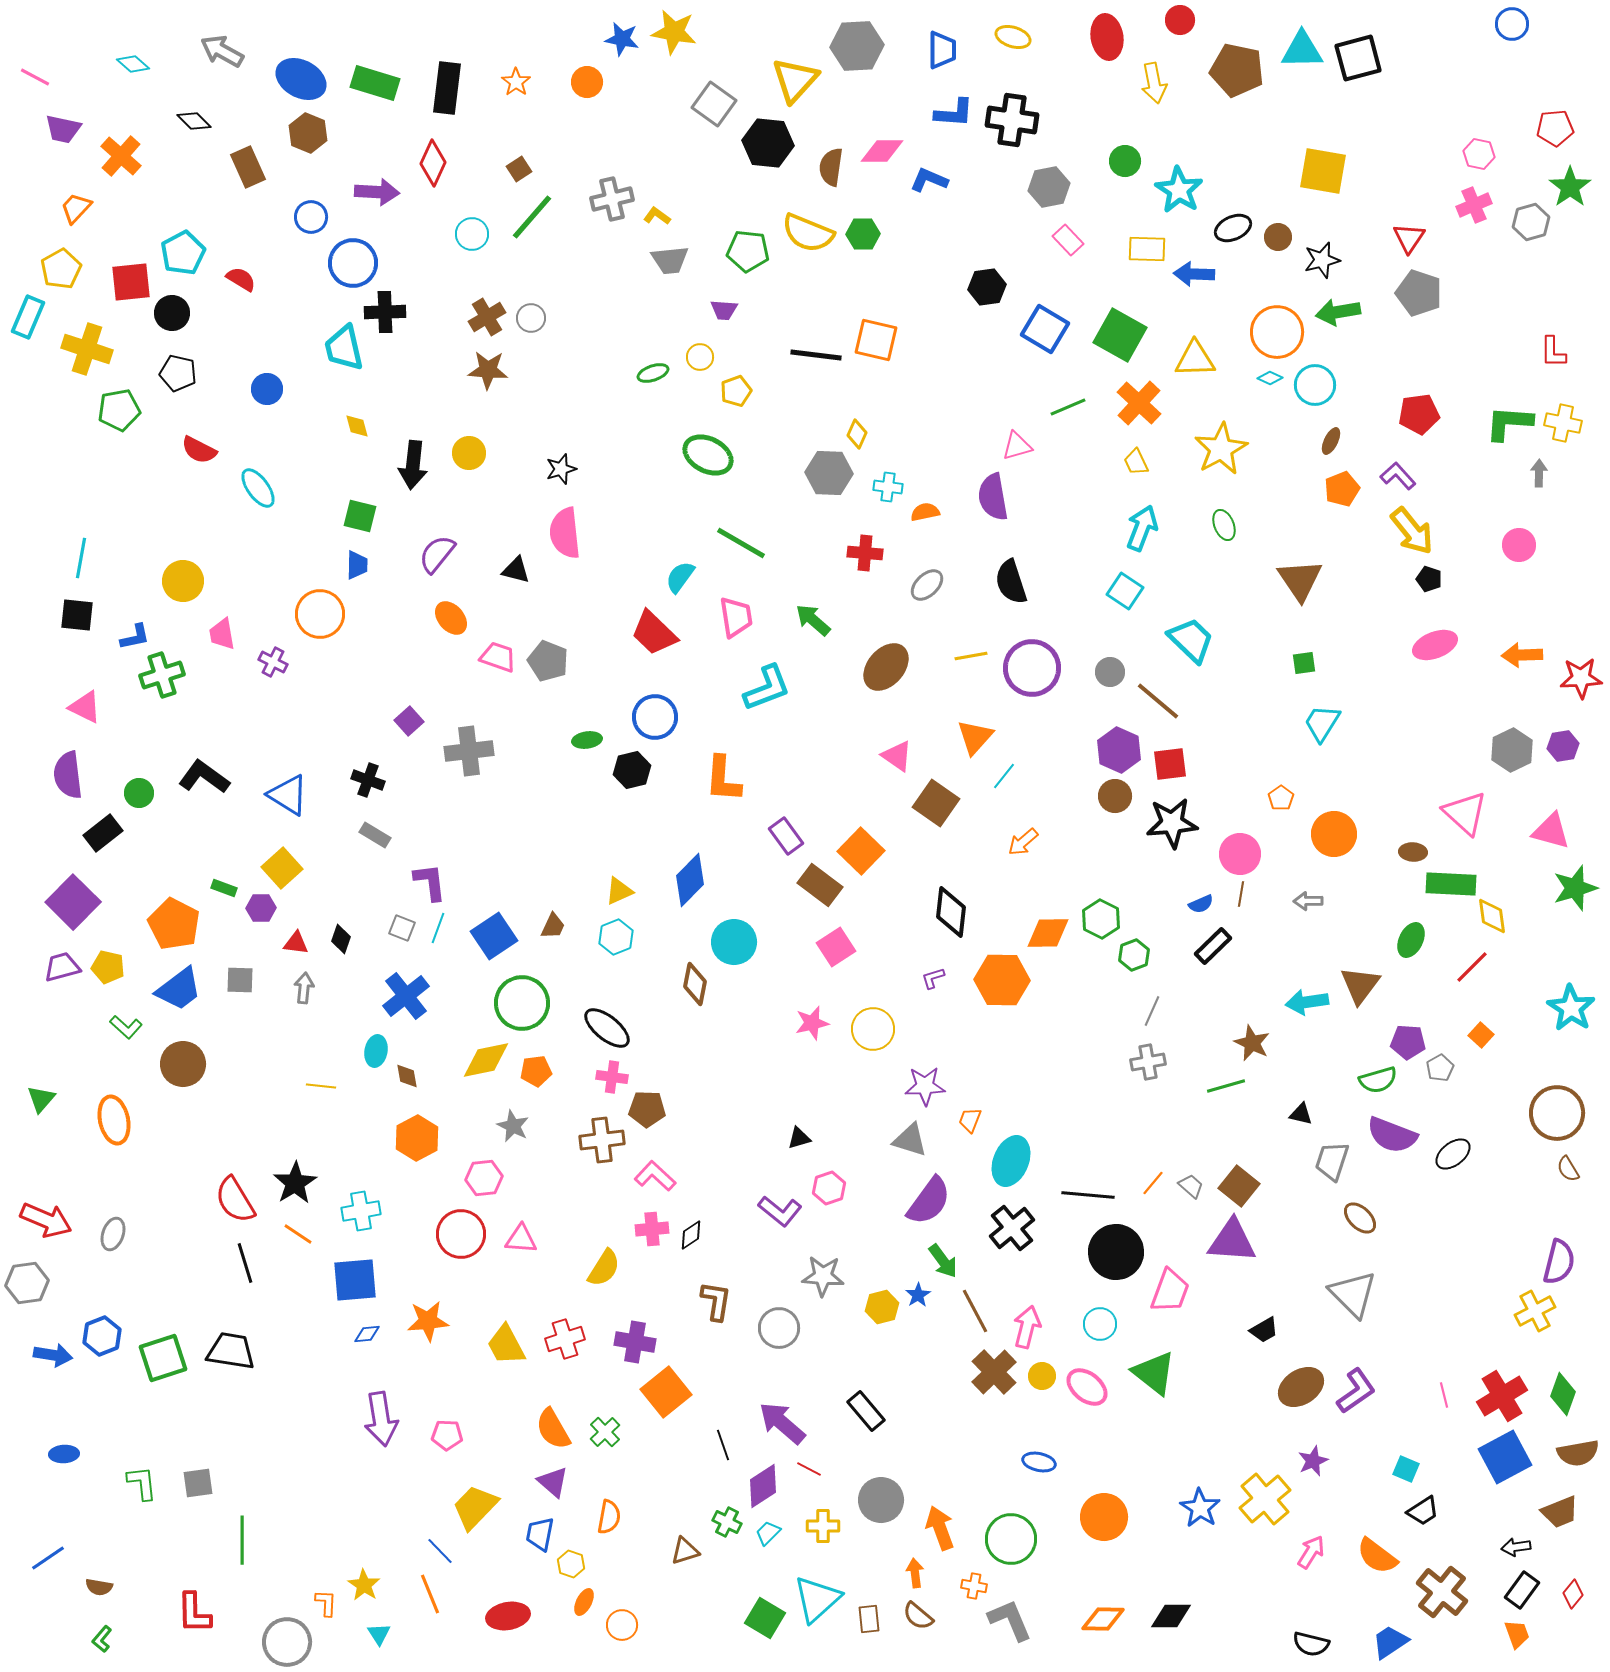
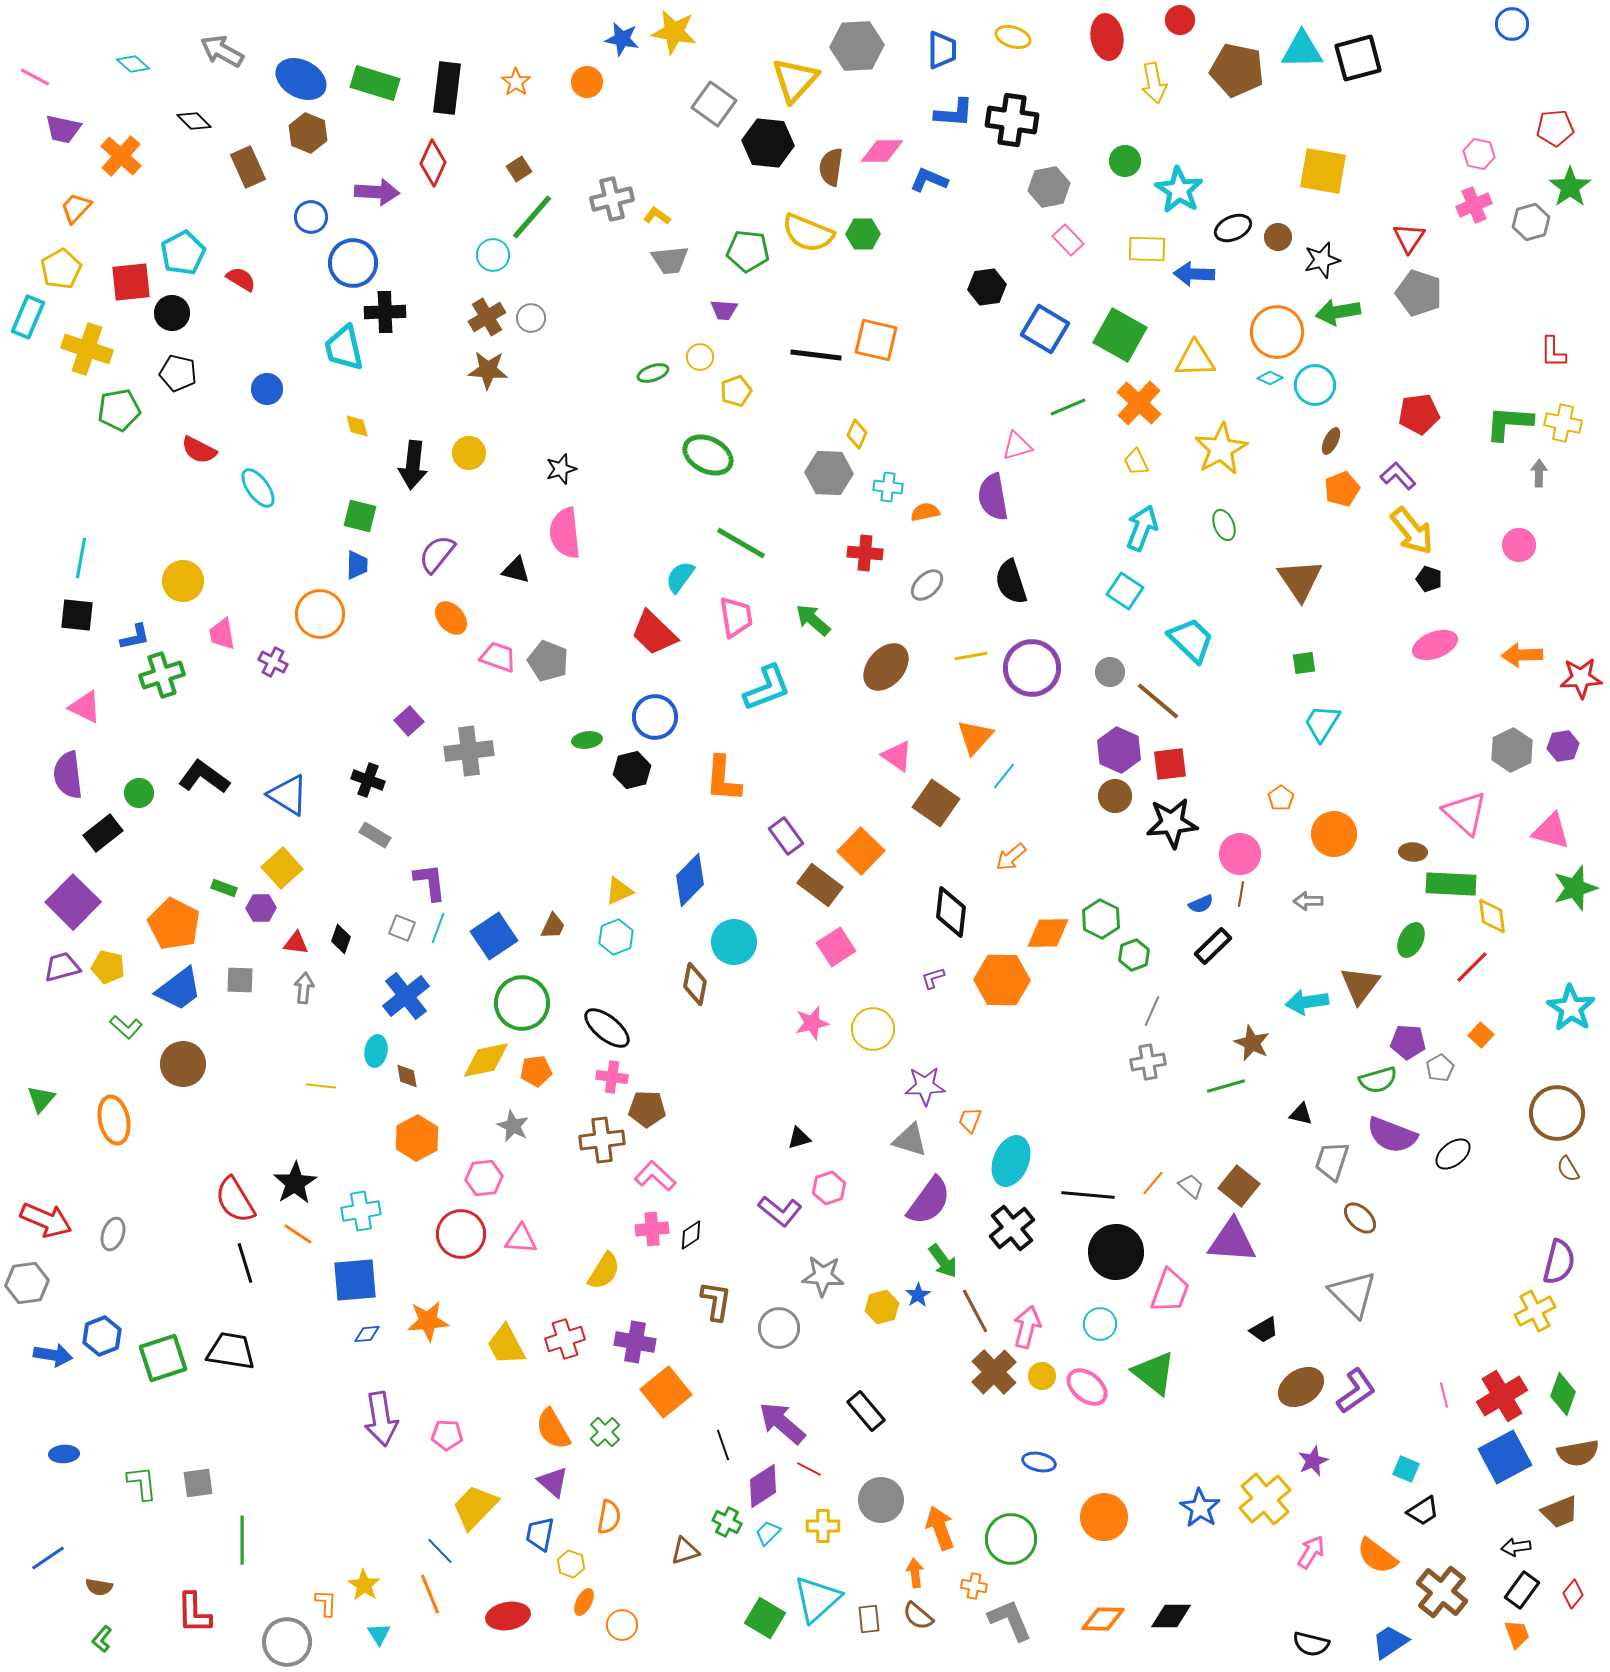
cyan circle at (472, 234): moved 21 px right, 21 px down
orange arrow at (1023, 842): moved 12 px left, 15 px down
yellow semicircle at (604, 1268): moved 3 px down
